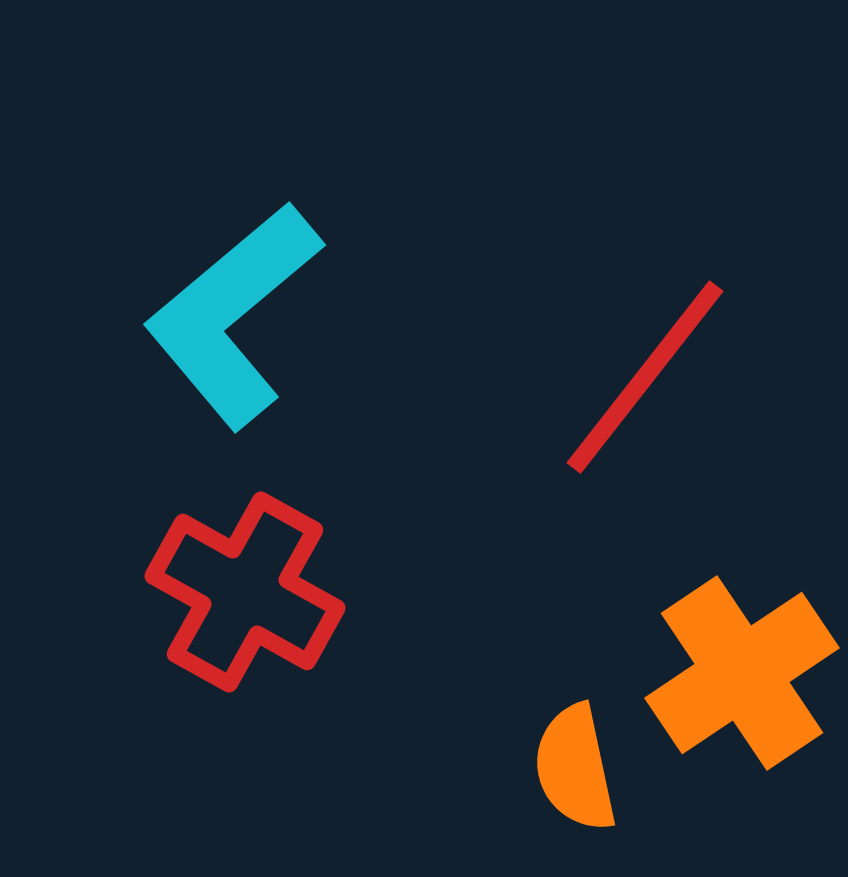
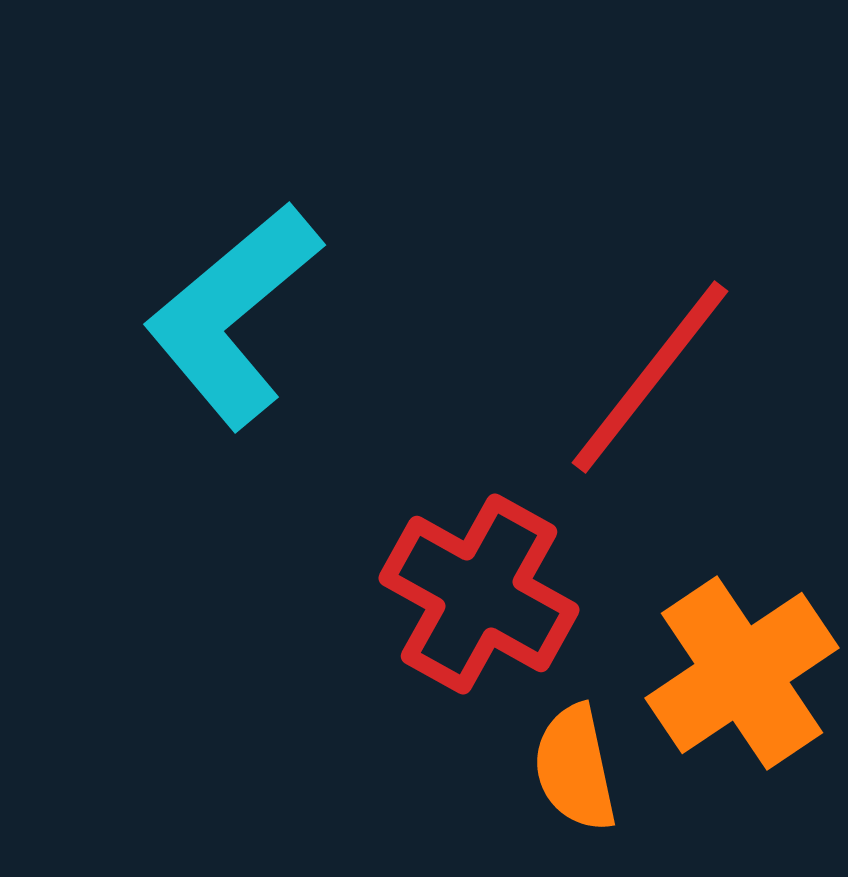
red line: moved 5 px right
red cross: moved 234 px right, 2 px down
